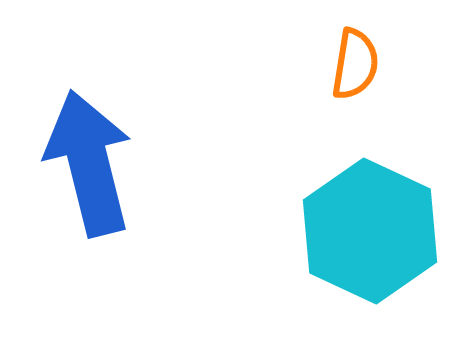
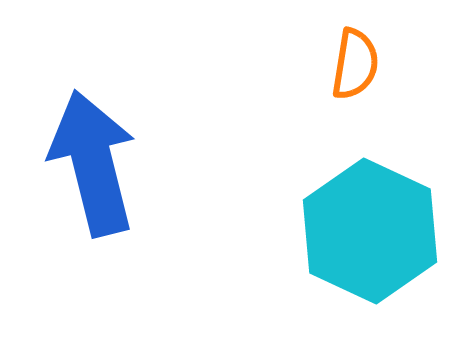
blue arrow: moved 4 px right
